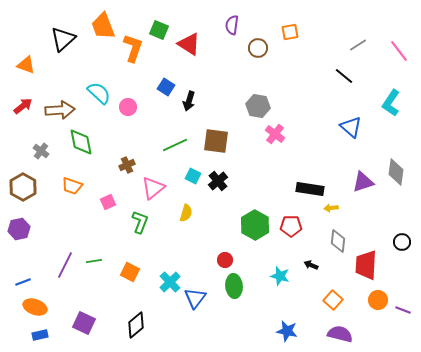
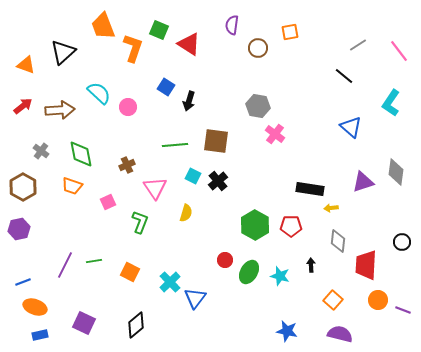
black triangle at (63, 39): moved 13 px down
green diamond at (81, 142): moved 12 px down
green line at (175, 145): rotated 20 degrees clockwise
pink triangle at (153, 188): moved 2 px right; rotated 25 degrees counterclockwise
black arrow at (311, 265): rotated 64 degrees clockwise
green ellipse at (234, 286): moved 15 px right, 14 px up; rotated 35 degrees clockwise
